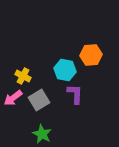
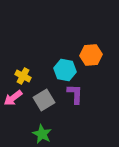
gray square: moved 5 px right
